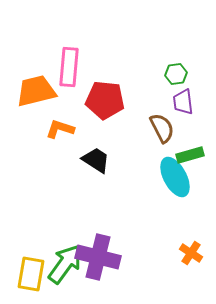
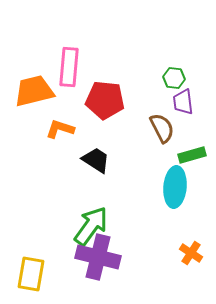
green hexagon: moved 2 px left, 4 px down; rotated 15 degrees clockwise
orange trapezoid: moved 2 px left
green rectangle: moved 2 px right
cyan ellipse: moved 10 px down; rotated 33 degrees clockwise
green arrow: moved 26 px right, 38 px up
